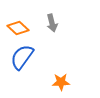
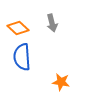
blue semicircle: rotated 40 degrees counterclockwise
orange star: rotated 12 degrees clockwise
